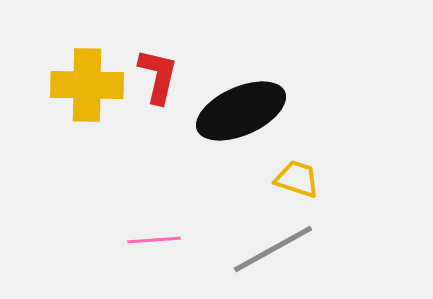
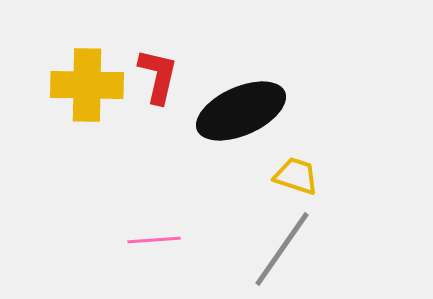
yellow trapezoid: moved 1 px left, 3 px up
gray line: moved 9 px right; rotated 26 degrees counterclockwise
